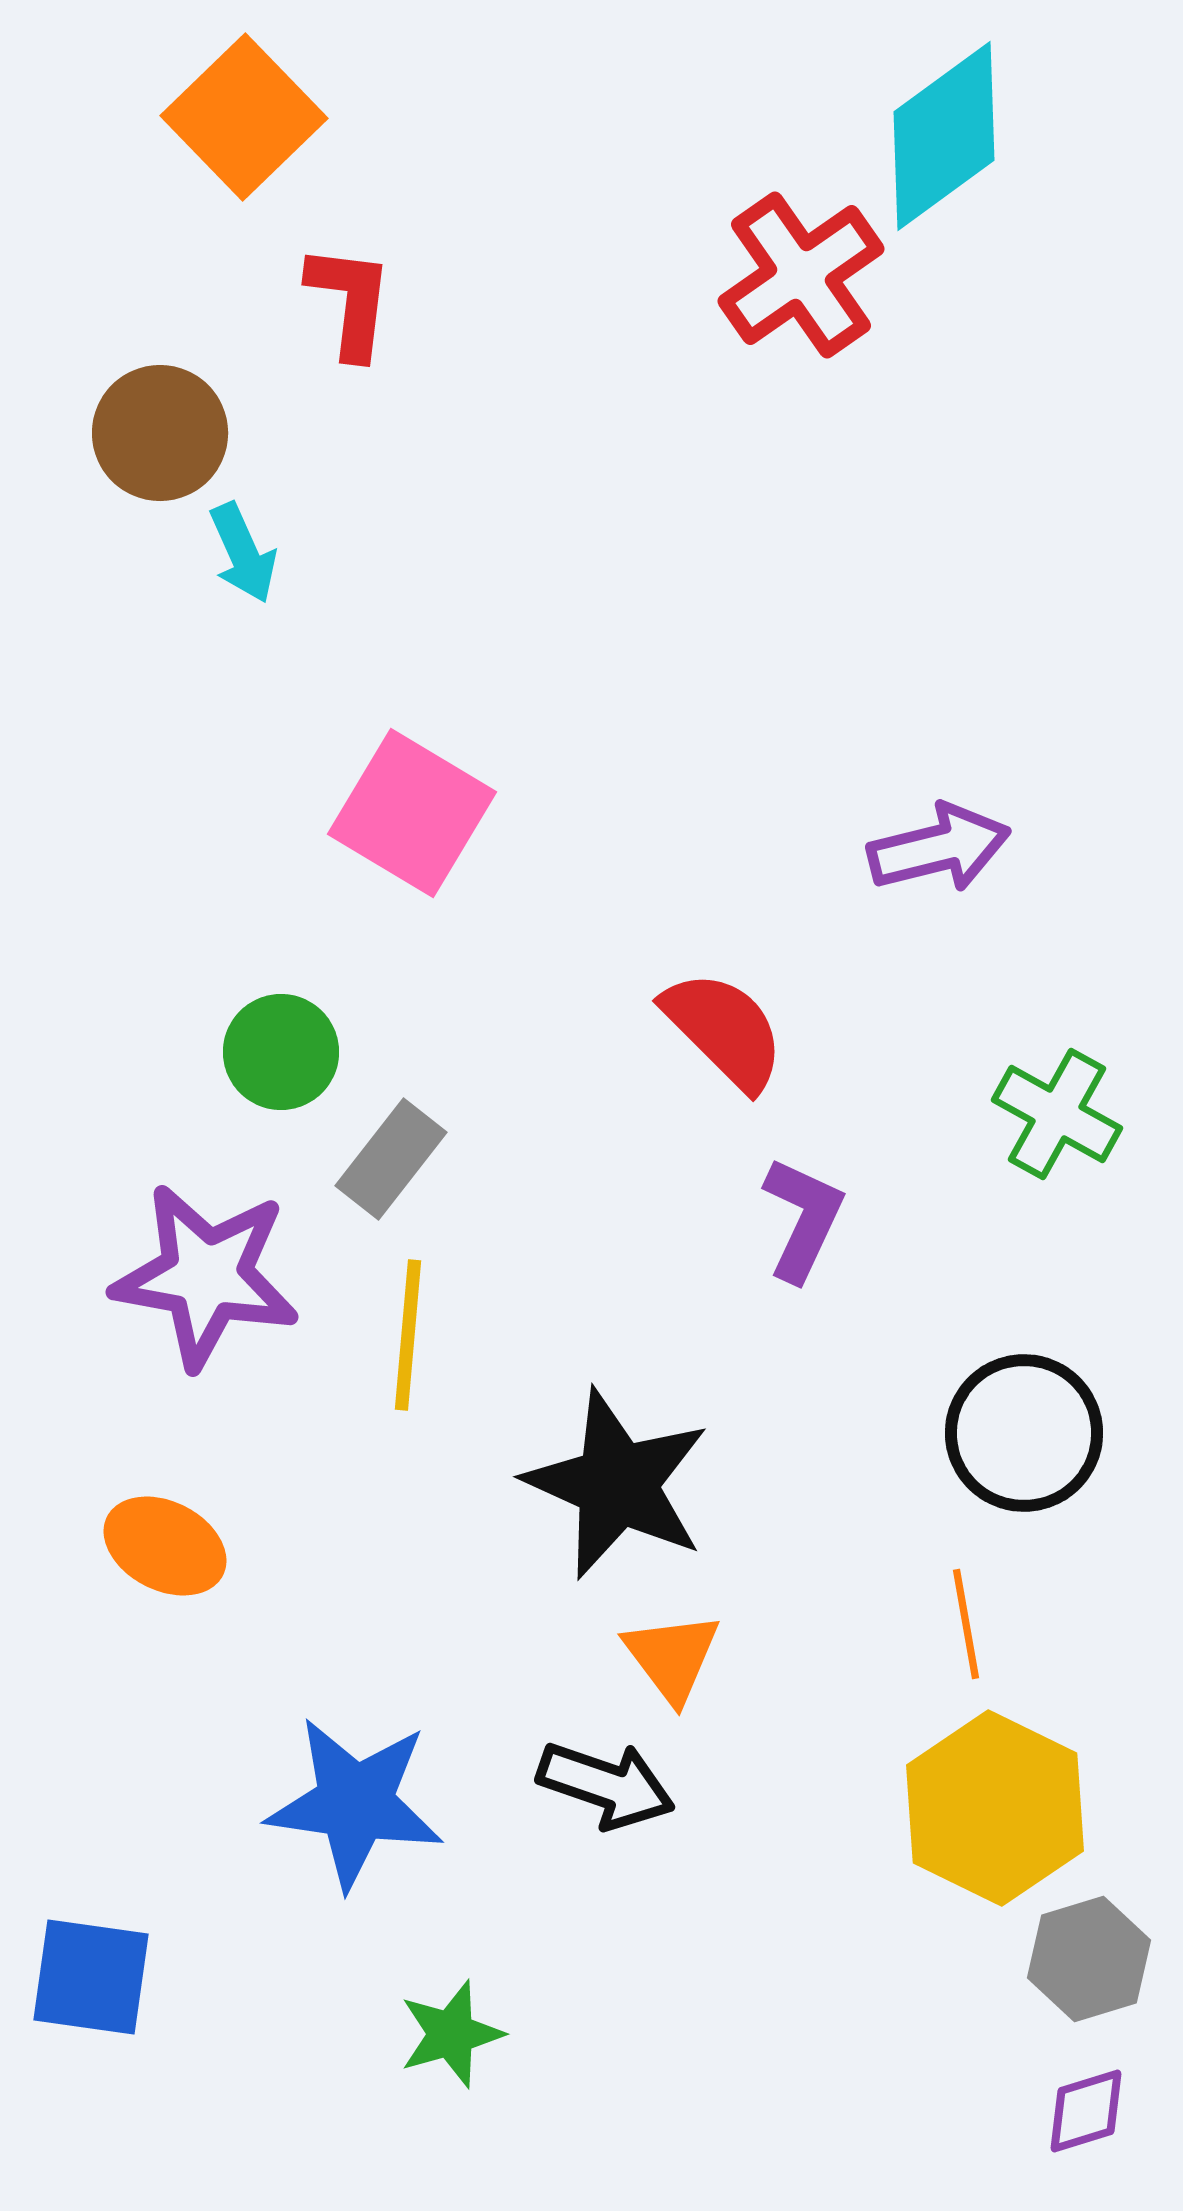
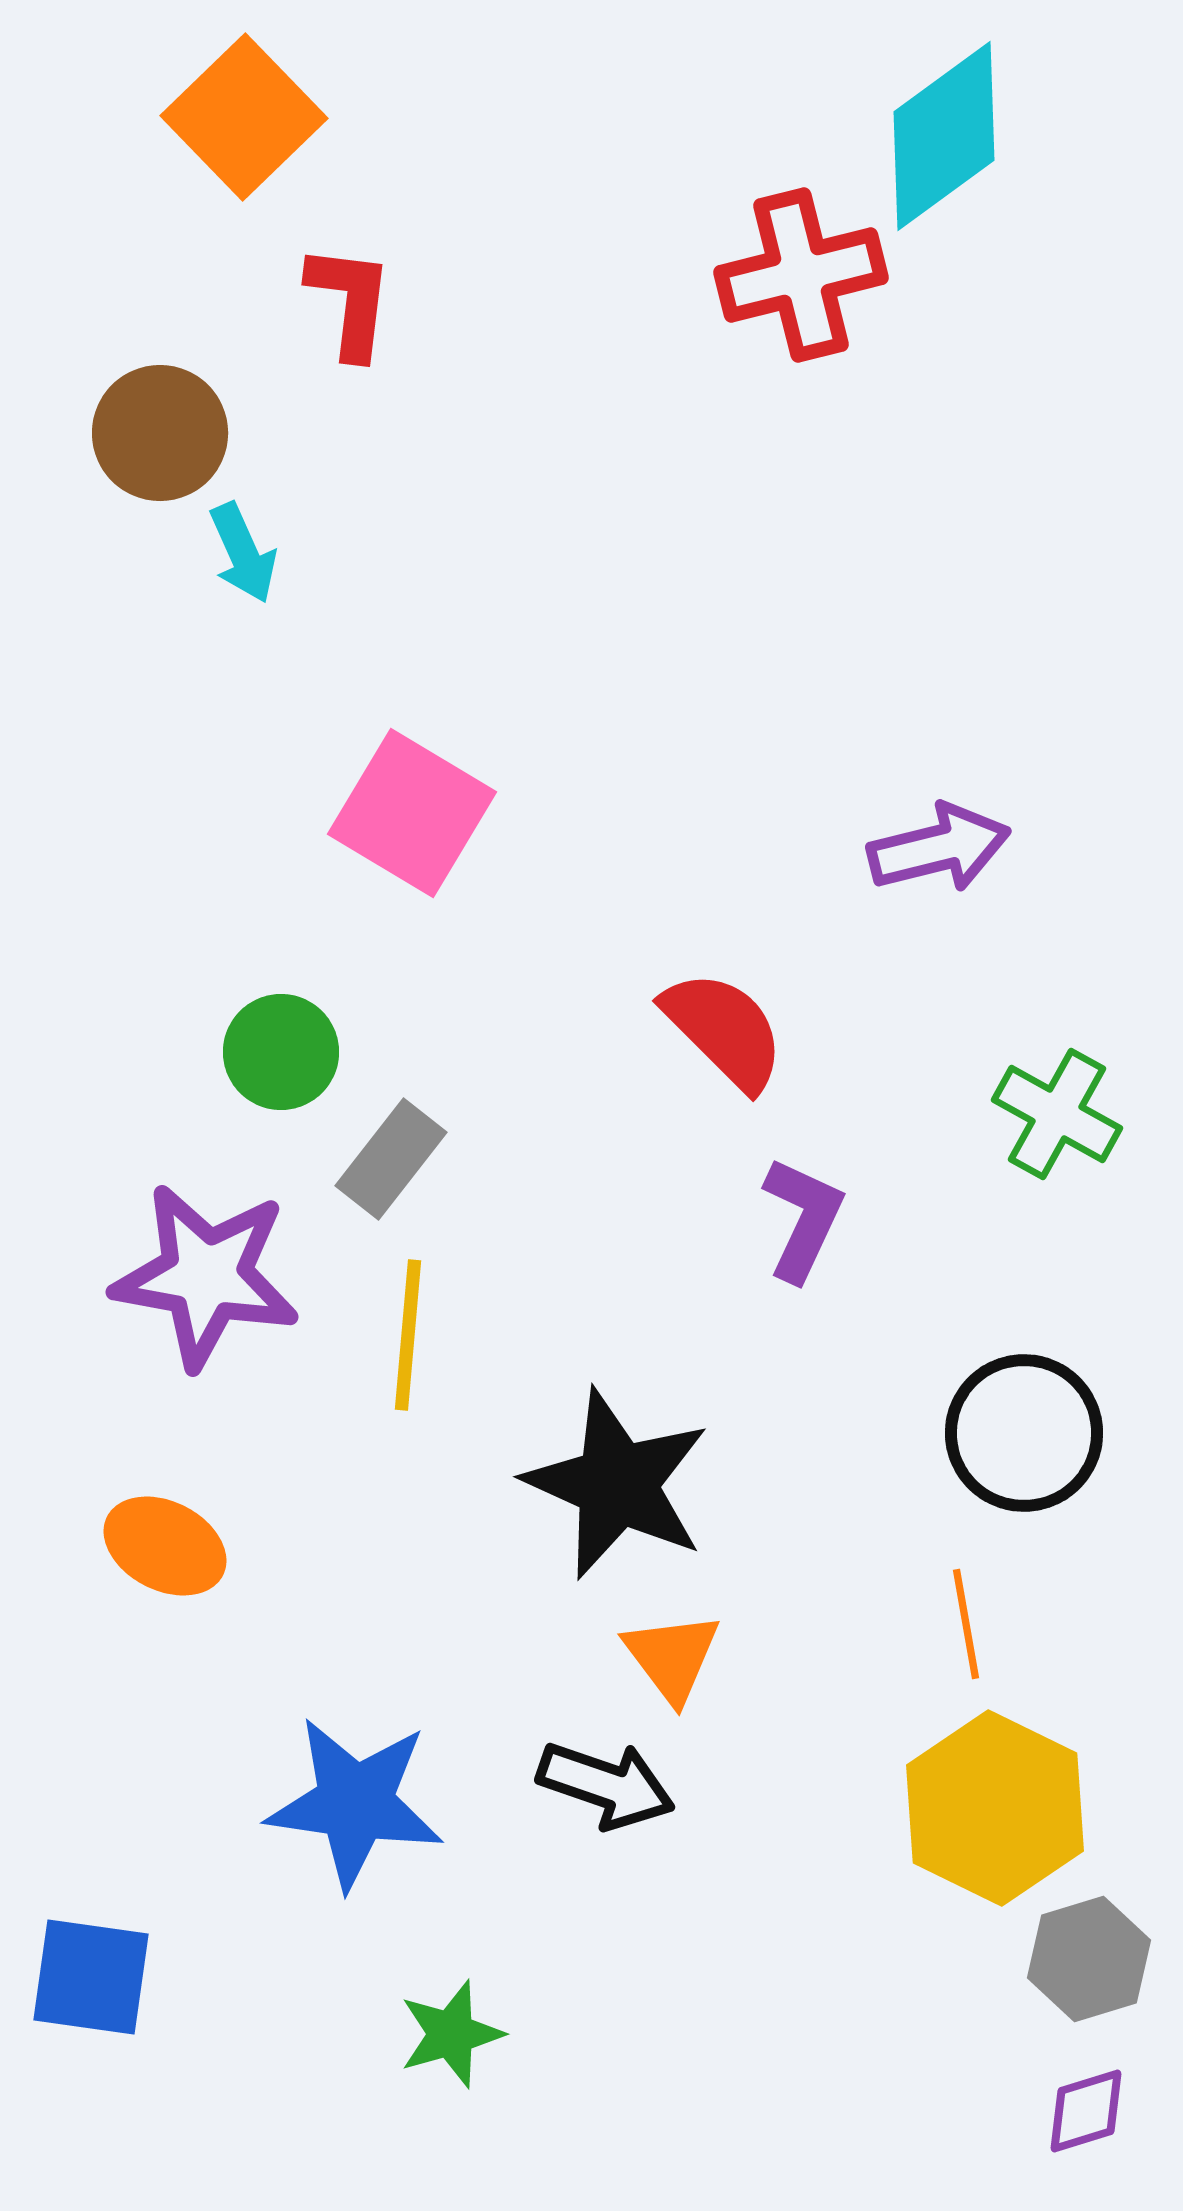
red cross: rotated 21 degrees clockwise
